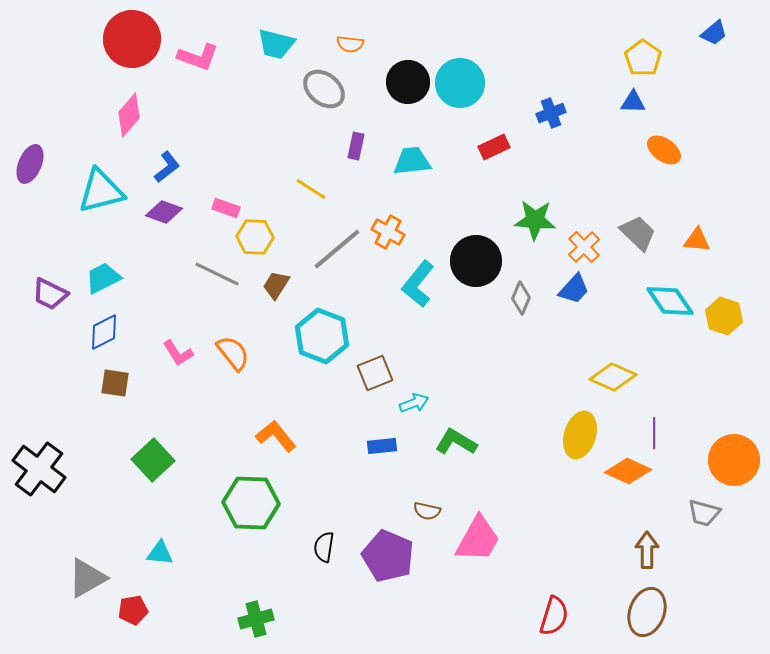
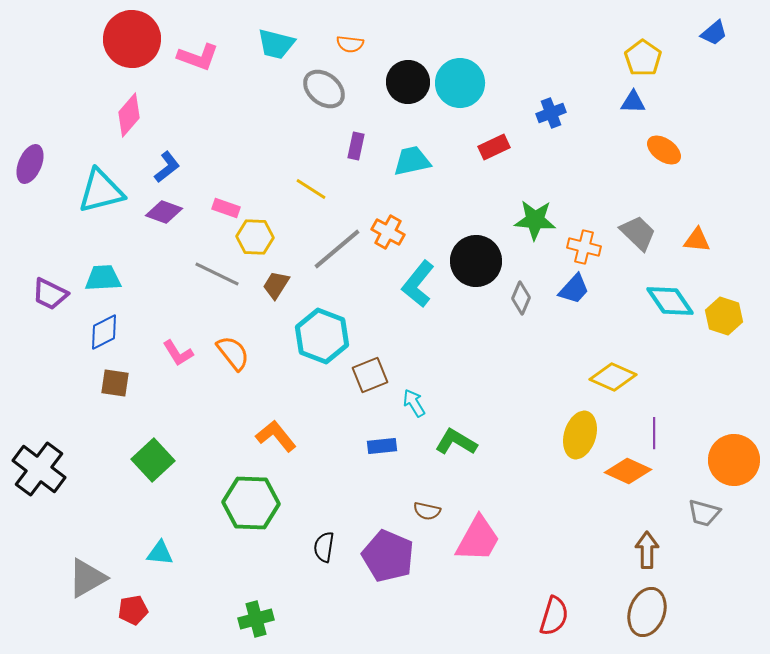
cyan trapezoid at (412, 161): rotated 6 degrees counterclockwise
orange cross at (584, 247): rotated 32 degrees counterclockwise
cyan trapezoid at (103, 278): rotated 24 degrees clockwise
brown square at (375, 373): moved 5 px left, 2 px down
cyan arrow at (414, 403): rotated 100 degrees counterclockwise
